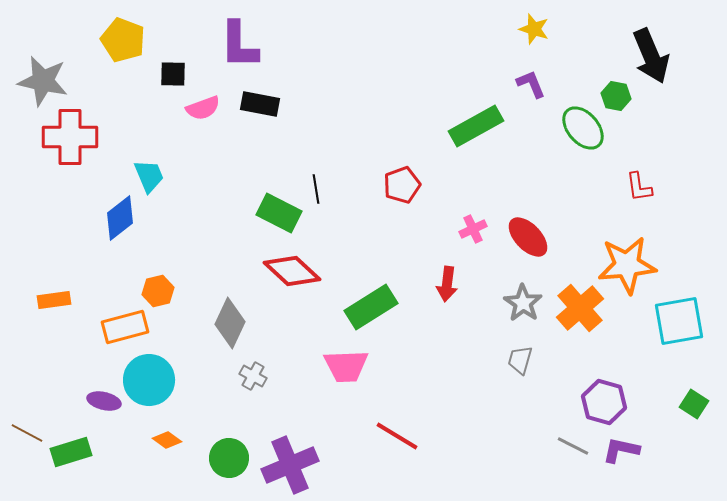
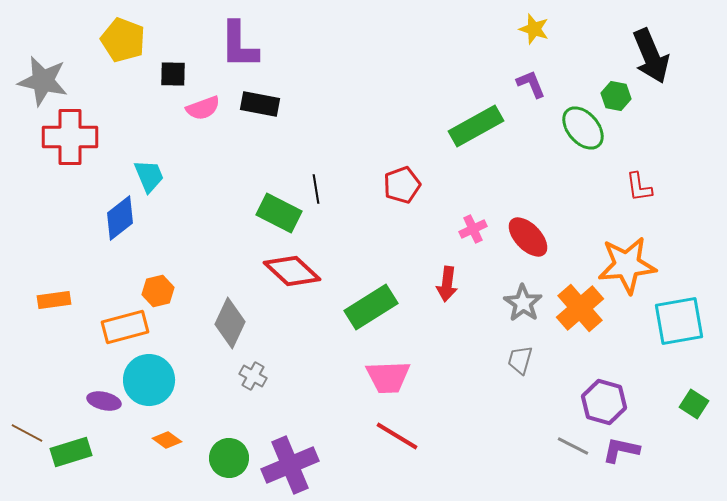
pink trapezoid at (346, 366): moved 42 px right, 11 px down
